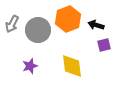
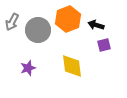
gray arrow: moved 2 px up
purple star: moved 2 px left, 2 px down
